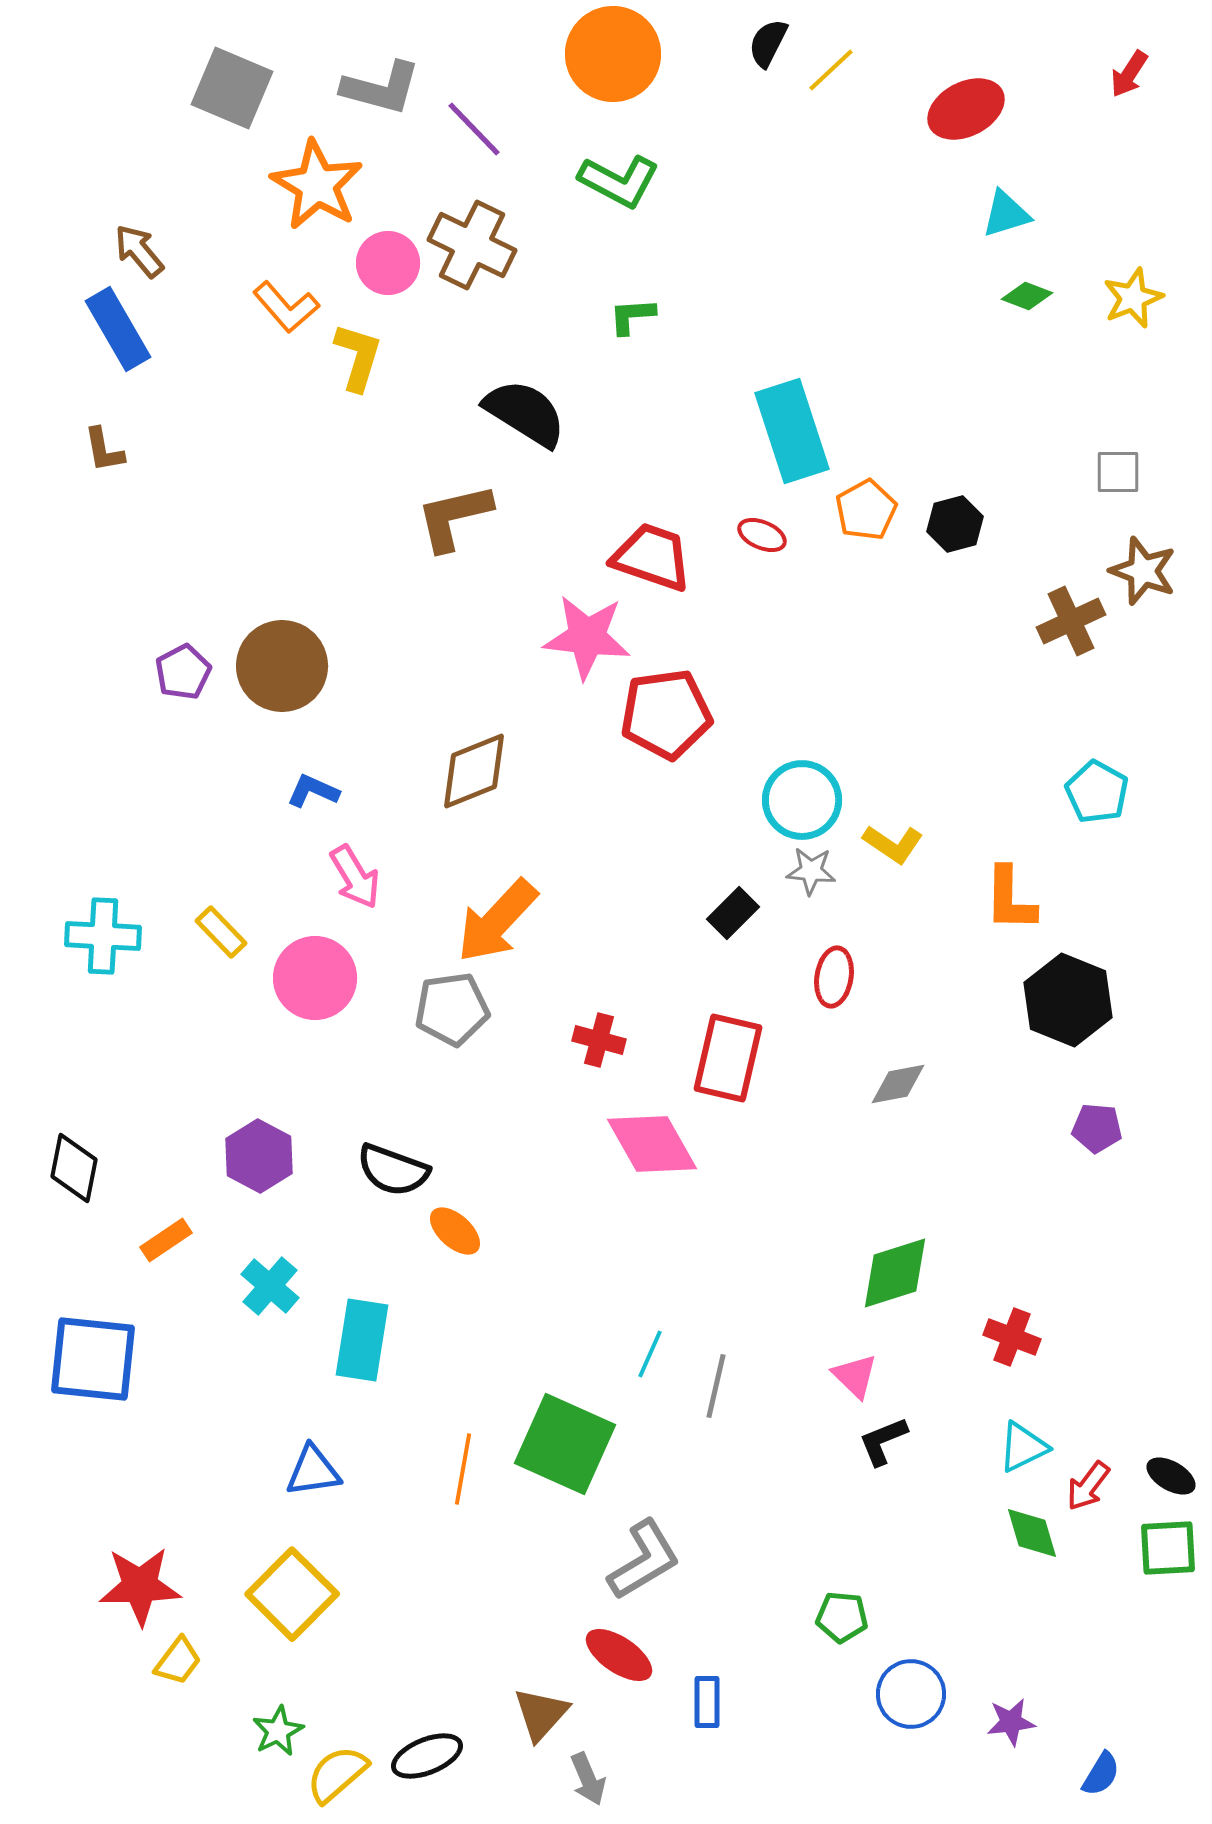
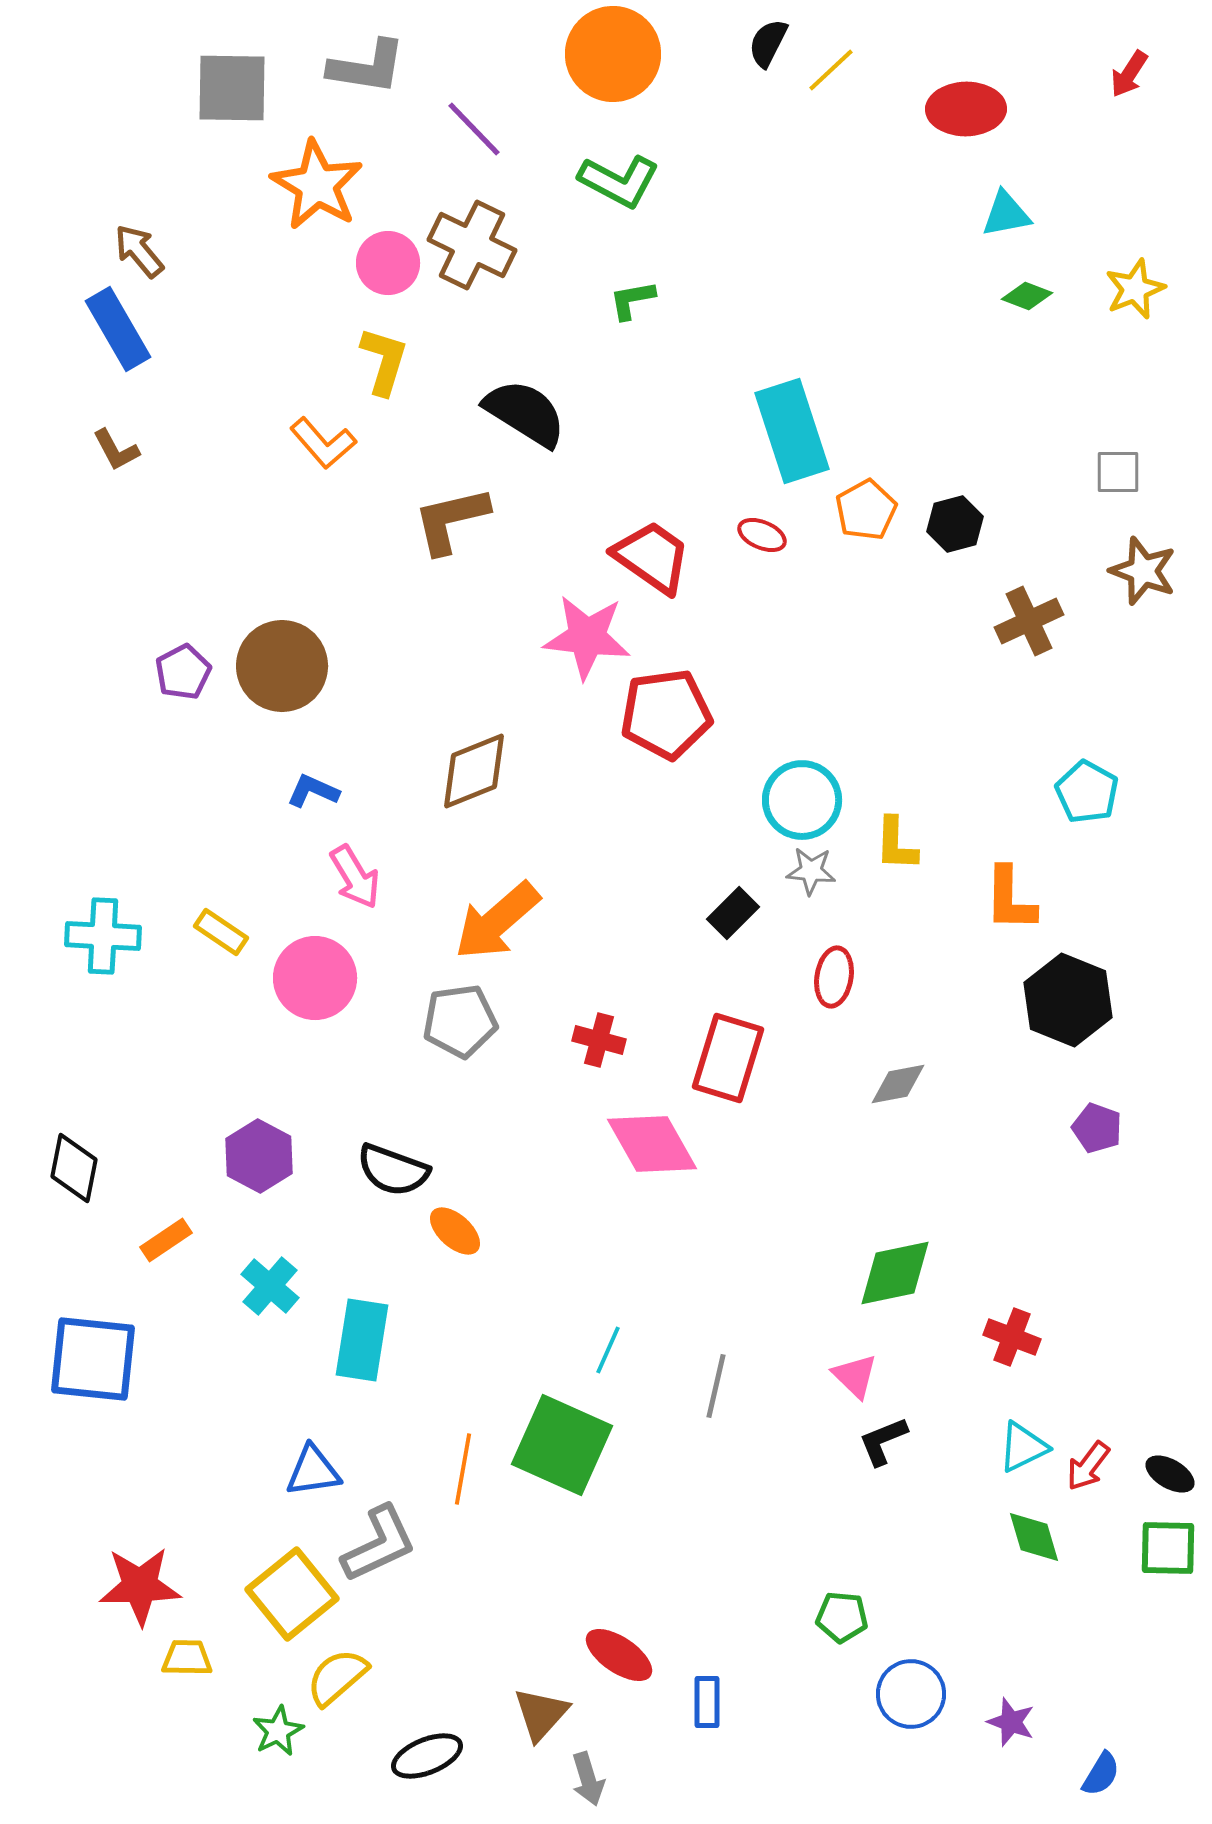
gray square at (232, 88): rotated 22 degrees counterclockwise
gray L-shape at (381, 88): moved 14 px left, 21 px up; rotated 6 degrees counterclockwise
red ellipse at (966, 109): rotated 26 degrees clockwise
cyan triangle at (1006, 214): rotated 6 degrees clockwise
yellow star at (1133, 298): moved 2 px right, 9 px up
orange L-shape at (286, 307): moved 37 px right, 136 px down
green L-shape at (632, 316): moved 16 px up; rotated 6 degrees counterclockwise
yellow L-shape at (358, 357): moved 26 px right, 4 px down
brown L-shape at (104, 450): moved 12 px right; rotated 18 degrees counterclockwise
brown L-shape at (454, 517): moved 3 px left, 3 px down
red trapezoid at (652, 557): rotated 16 degrees clockwise
brown cross at (1071, 621): moved 42 px left
cyan pentagon at (1097, 792): moved 10 px left
yellow L-shape at (893, 844): moved 3 px right; rotated 58 degrees clockwise
orange arrow at (497, 921): rotated 6 degrees clockwise
yellow rectangle at (221, 932): rotated 12 degrees counterclockwise
gray pentagon at (452, 1009): moved 8 px right, 12 px down
red rectangle at (728, 1058): rotated 4 degrees clockwise
purple pentagon at (1097, 1128): rotated 15 degrees clockwise
green diamond at (895, 1273): rotated 6 degrees clockwise
cyan line at (650, 1354): moved 42 px left, 4 px up
green square at (565, 1444): moved 3 px left, 1 px down
black ellipse at (1171, 1476): moved 1 px left, 2 px up
red arrow at (1088, 1486): moved 20 px up
green diamond at (1032, 1533): moved 2 px right, 4 px down
green square at (1168, 1548): rotated 4 degrees clockwise
gray L-shape at (644, 1560): moved 265 px left, 16 px up; rotated 6 degrees clockwise
yellow square at (292, 1594): rotated 6 degrees clockwise
yellow trapezoid at (178, 1661): moved 9 px right, 3 px up; rotated 126 degrees counterclockwise
purple star at (1011, 1722): rotated 27 degrees clockwise
yellow semicircle at (337, 1774): moved 97 px up
gray arrow at (588, 1779): rotated 6 degrees clockwise
